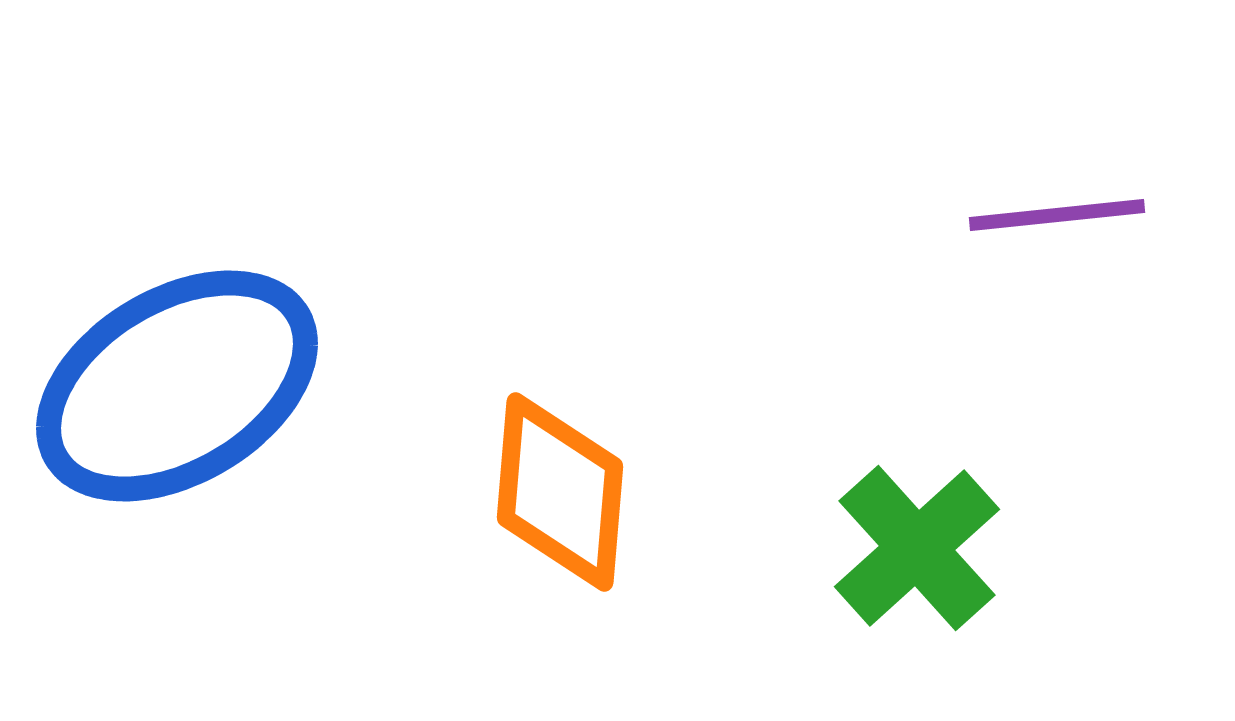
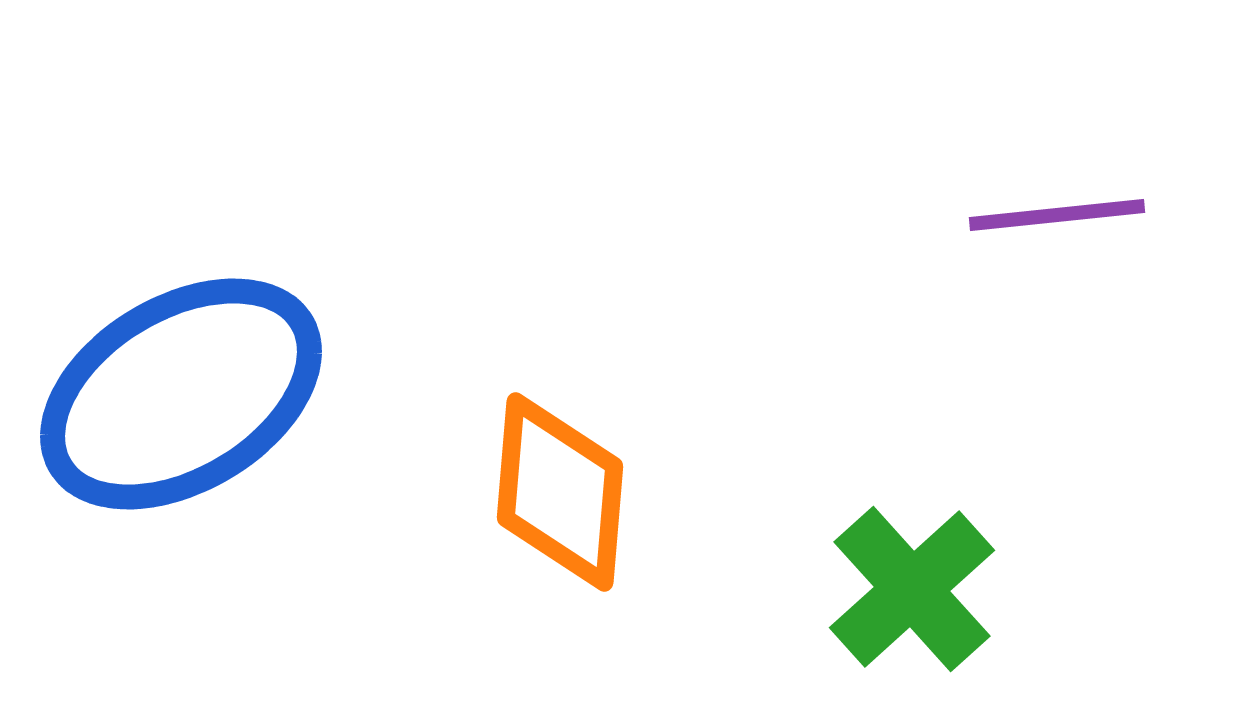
blue ellipse: moved 4 px right, 8 px down
green cross: moved 5 px left, 41 px down
